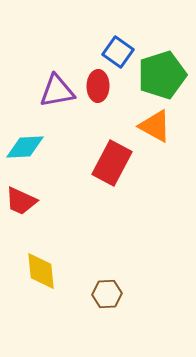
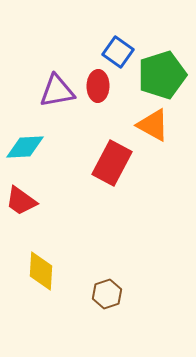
orange triangle: moved 2 px left, 1 px up
red trapezoid: rotated 12 degrees clockwise
yellow diamond: rotated 9 degrees clockwise
brown hexagon: rotated 16 degrees counterclockwise
